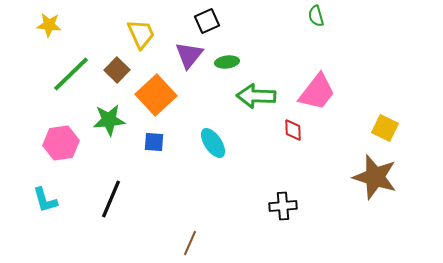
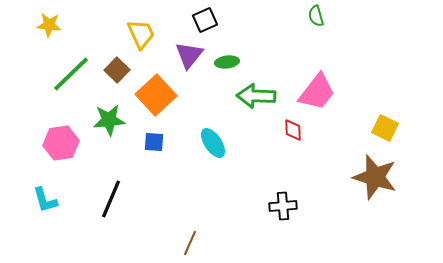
black square: moved 2 px left, 1 px up
